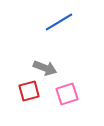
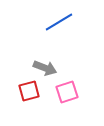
pink square: moved 2 px up
